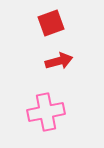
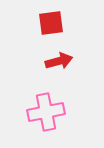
red square: rotated 12 degrees clockwise
